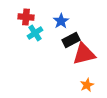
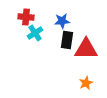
blue star: moved 1 px right; rotated 28 degrees clockwise
black rectangle: moved 4 px left; rotated 54 degrees counterclockwise
red triangle: moved 2 px right, 5 px up; rotated 15 degrees clockwise
orange star: moved 1 px left, 2 px up
